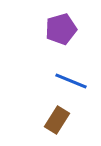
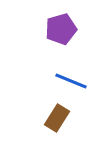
brown rectangle: moved 2 px up
